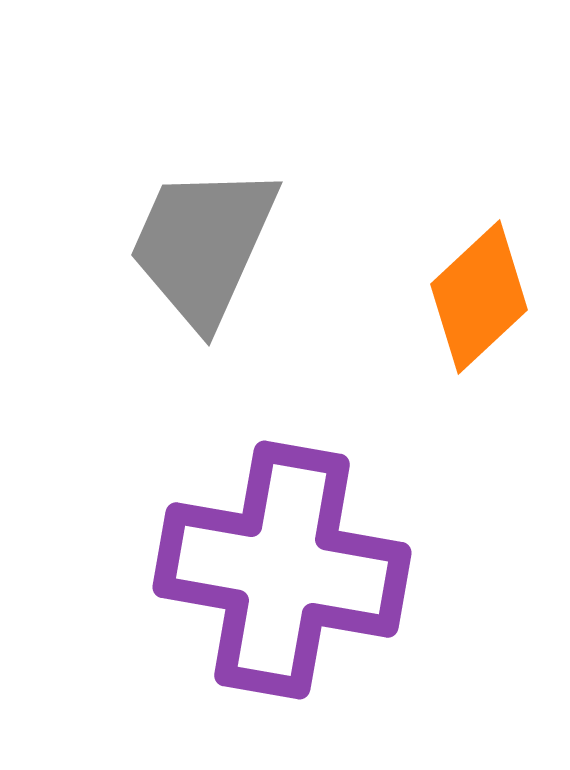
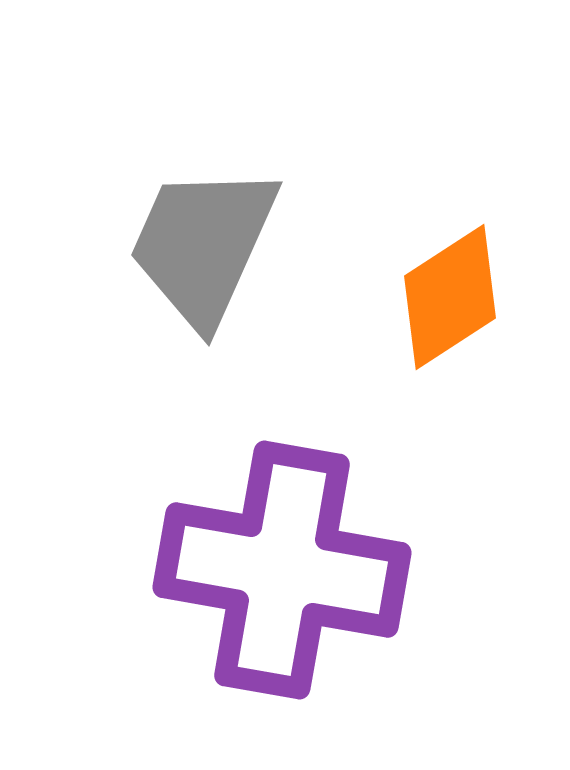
orange diamond: moved 29 px left; rotated 10 degrees clockwise
